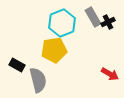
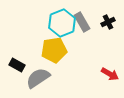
gray rectangle: moved 11 px left, 5 px down
gray semicircle: moved 2 px up; rotated 110 degrees counterclockwise
